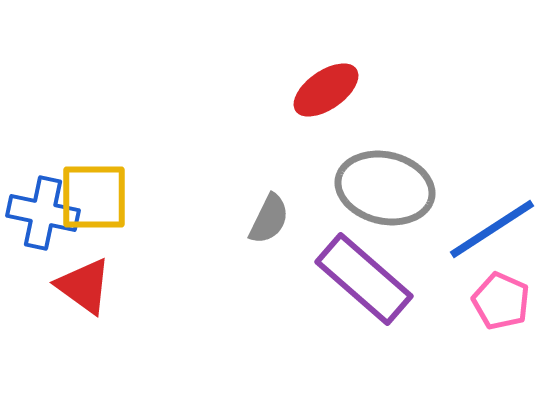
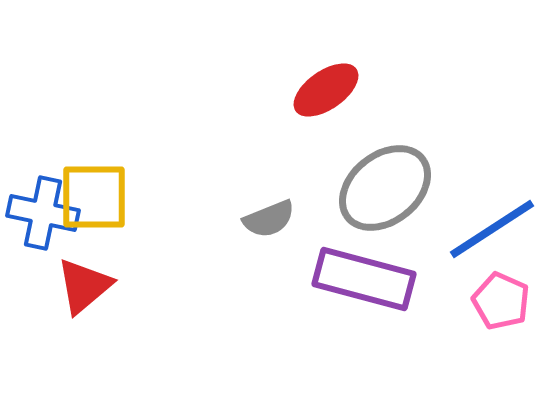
gray ellipse: rotated 52 degrees counterclockwise
gray semicircle: rotated 42 degrees clockwise
purple rectangle: rotated 26 degrees counterclockwise
red triangle: rotated 44 degrees clockwise
